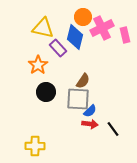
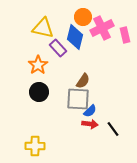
black circle: moved 7 px left
